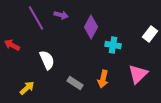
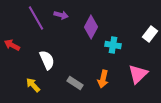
yellow arrow: moved 6 px right, 3 px up; rotated 91 degrees counterclockwise
